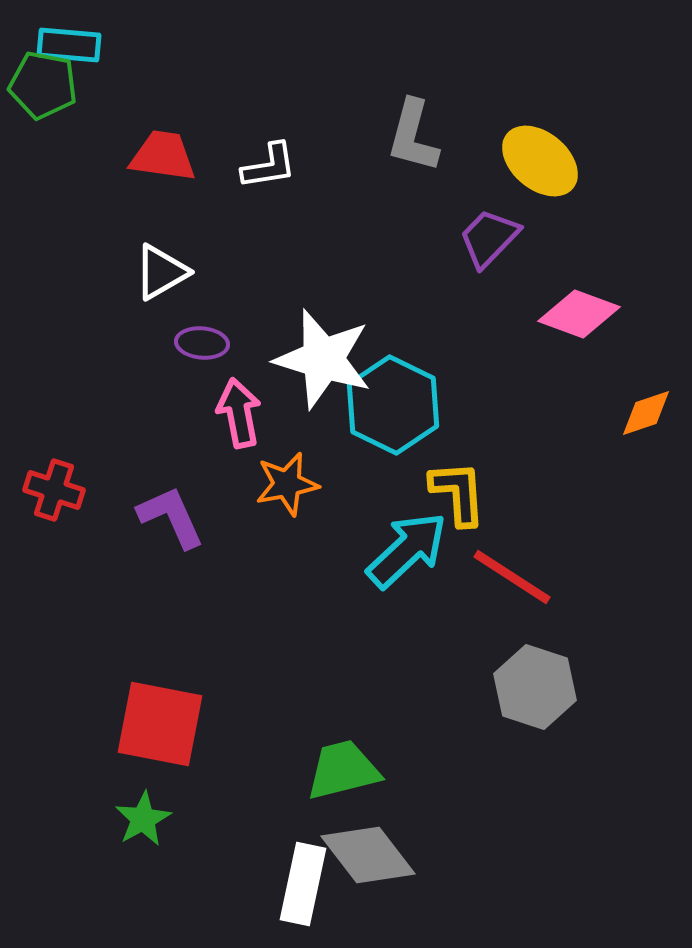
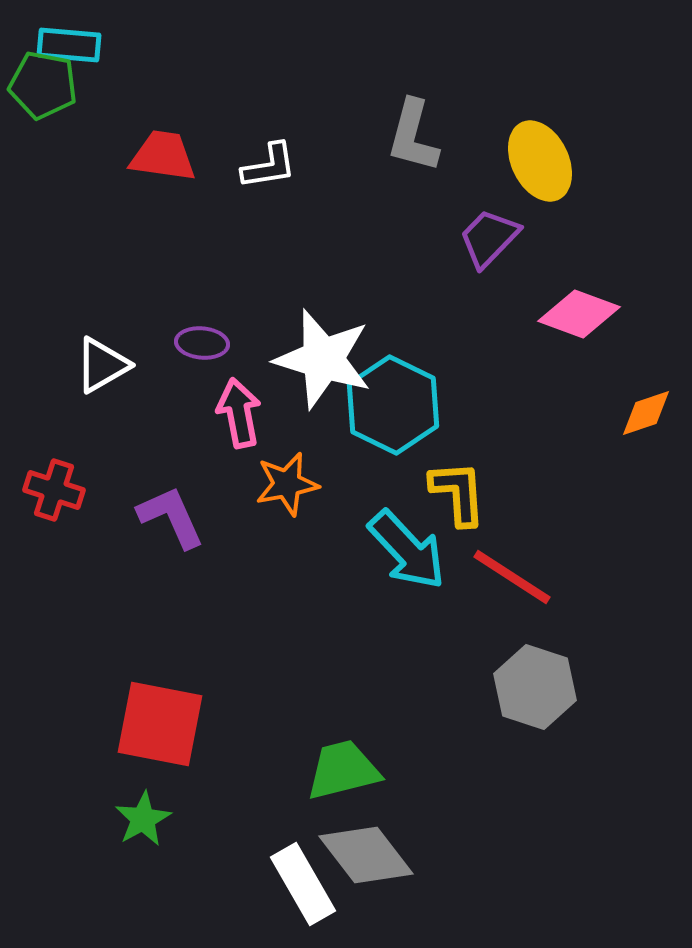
yellow ellipse: rotated 24 degrees clockwise
white triangle: moved 59 px left, 93 px down
cyan arrow: rotated 90 degrees clockwise
gray diamond: moved 2 px left
white rectangle: rotated 42 degrees counterclockwise
